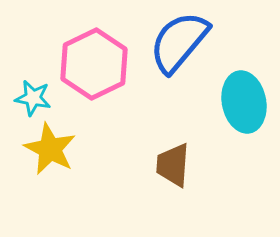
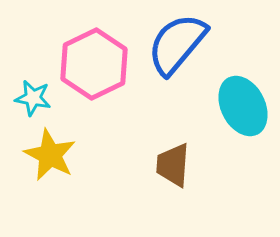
blue semicircle: moved 2 px left, 2 px down
cyan ellipse: moved 1 px left, 4 px down; rotated 16 degrees counterclockwise
yellow star: moved 6 px down
